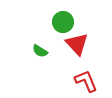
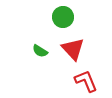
green circle: moved 5 px up
red triangle: moved 4 px left, 5 px down
